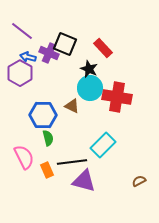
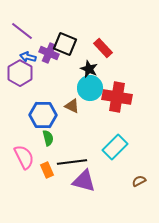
cyan rectangle: moved 12 px right, 2 px down
